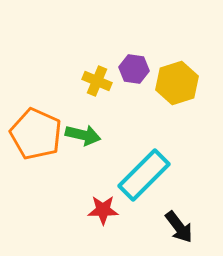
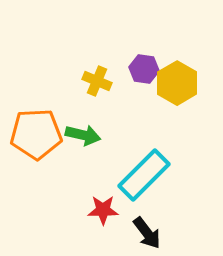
purple hexagon: moved 10 px right
yellow hexagon: rotated 12 degrees counterclockwise
orange pentagon: rotated 27 degrees counterclockwise
black arrow: moved 32 px left, 6 px down
